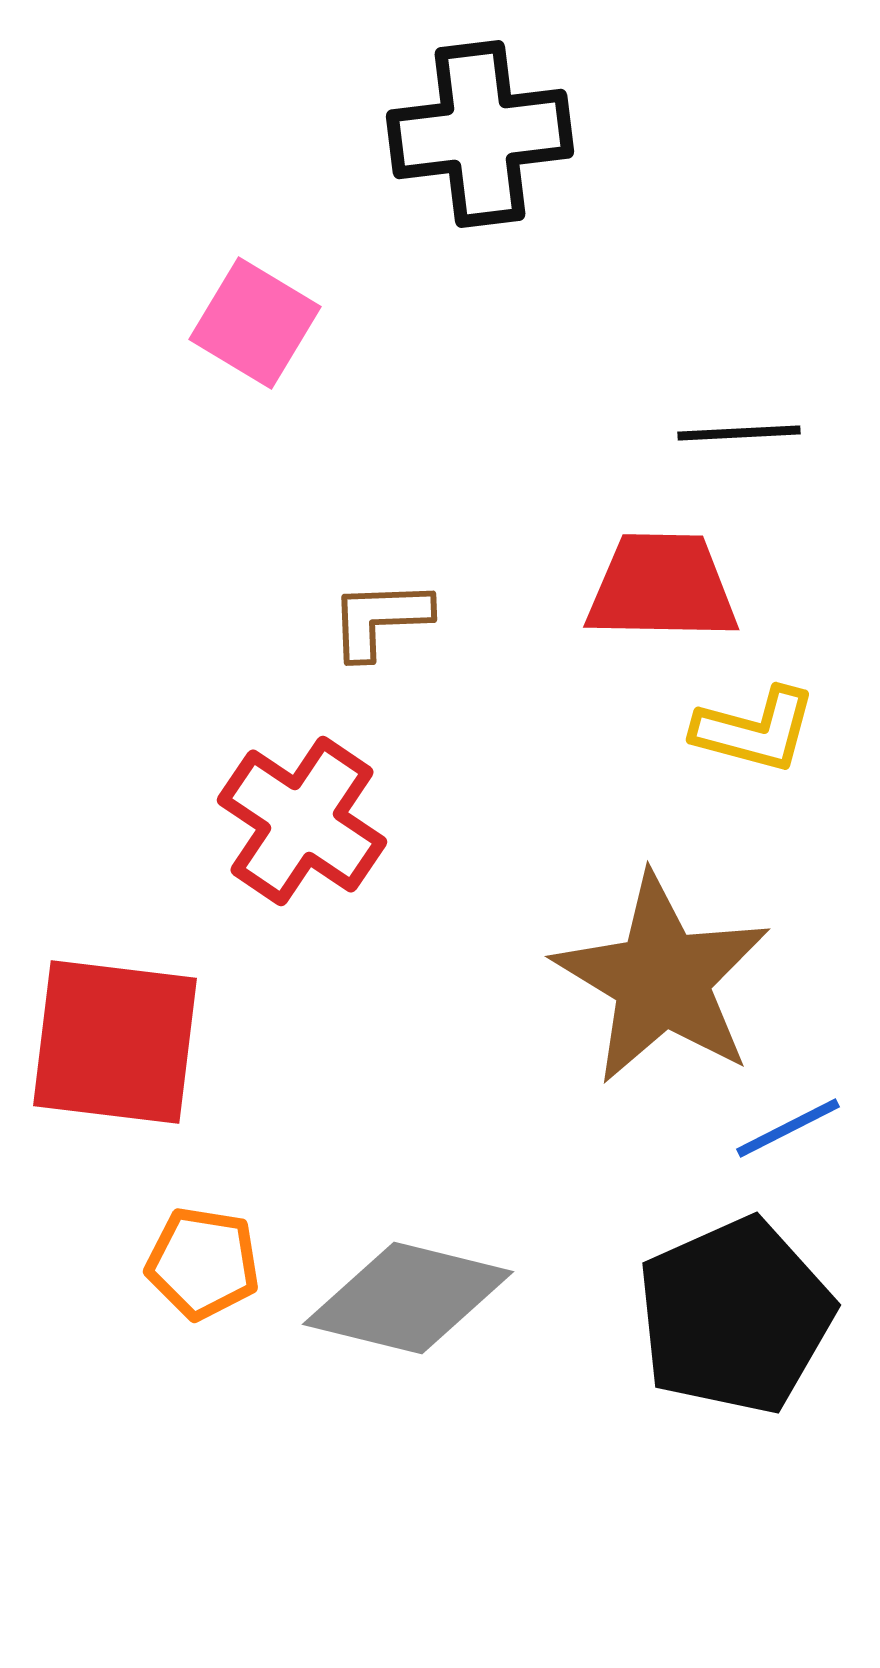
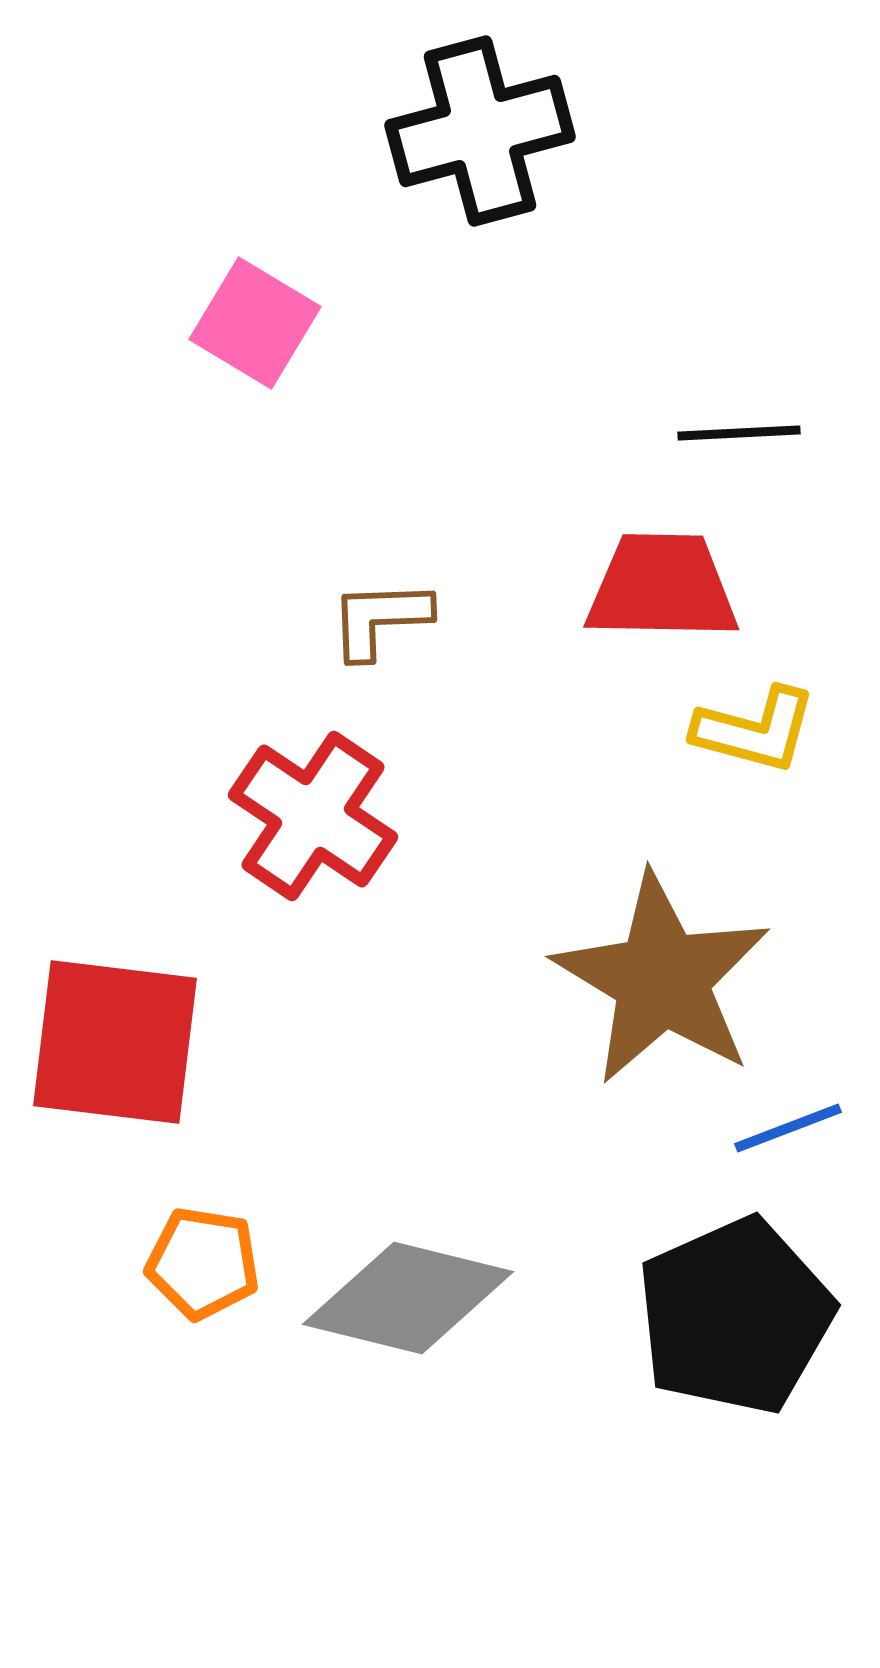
black cross: moved 3 px up; rotated 8 degrees counterclockwise
red cross: moved 11 px right, 5 px up
blue line: rotated 6 degrees clockwise
